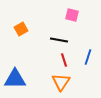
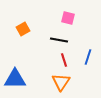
pink square: moved 4 px left, 3 px down
orange square: moved 2 px right
